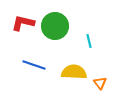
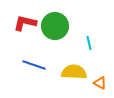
red L-shape: moved 2 px right
cyan line: moved 2 px down
orange triangle: rotated 24 degrees counterclockwise
